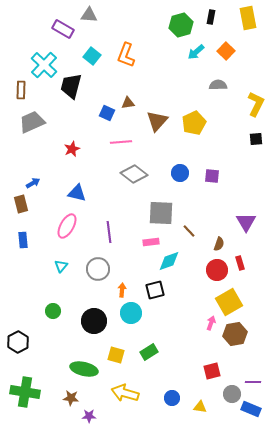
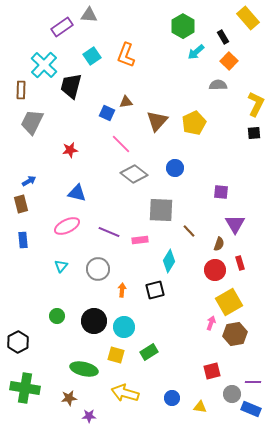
black rectangle at (211, 17): moved 12 px right, 20 px down; rotated 40 degrees counterclockwise
yellow rectangle at (248, 18): rotated 30 degrees counterclockwise
green hexagon at (181, 25): moved 2 px right, 1 px down; rotated 15 degrees counterclockwise
purple rectangle at (63, 29): moved 1 px left, 2 px up; rotated 65 degrees counterclockwise
orange square at (226, 51): moved 3 px right, 10 px down
cyan square at (92, 56): rotated 18 degrees clockwise
brown triangle at (128, 103): moved 2 px left, 1 px up
gray trapezoid at (32, 122): rotated 40 degrees counterclockwise
black square at (256, 139): moved 2 px left, 6 px up
pink line at (121, 142): moved 2 px down; rotated 50 degrees clockwise
red star at (72, 149): moved 2 px left, 1 px down; rotated 14 degrees clockwise
blue circle at (180, 173): moved 5 px left, 5 px up
purple square at (212, 176): moved 9 px right, 16 px down
blue arrow at (33, 183): moved 4 px left, 2 px up
gray square at (161, 213): moved 3 px up
purple triangle at (246, 222): moved 11 px left, 2 px down
pink ellipse at (67, 226): rotated 35 degrees clockwise
purple line at (109, 232): rotated 60 degrees counterclockwise
pink rectangle at (151, 242): moved 11 px left, 2 px up
cyan diamond at (169, 261): rotated 40 degrees counterclockwise
red circle at (217, 270): moved 2 px left
green circle at (53, 311): moved 4 px right, 5 px down
cyan circle at (131, 313): moved 7 px left, 14 px down
green cross at (25, 392): moved 4 px up
brown star at (71, 398): moved 2 px left; rotated 14 degrees counterclockwise
